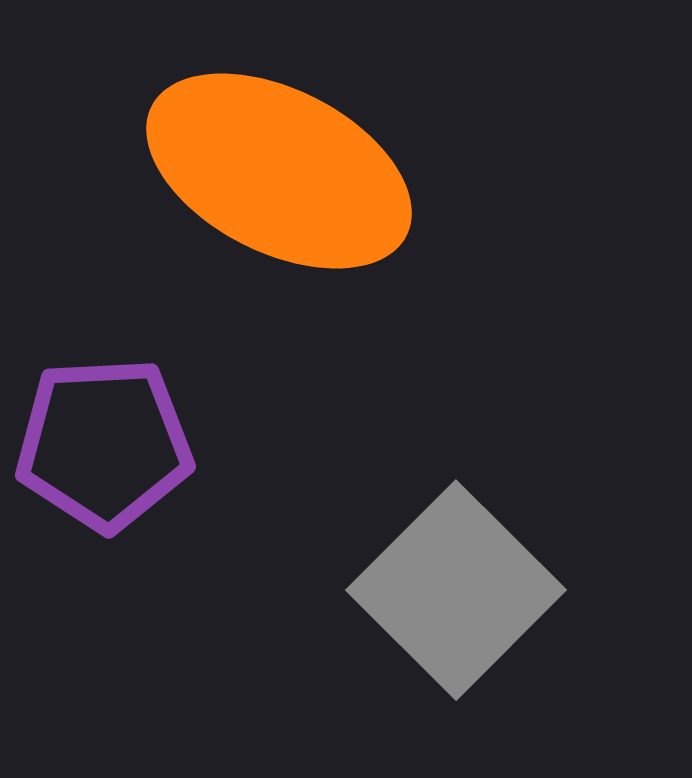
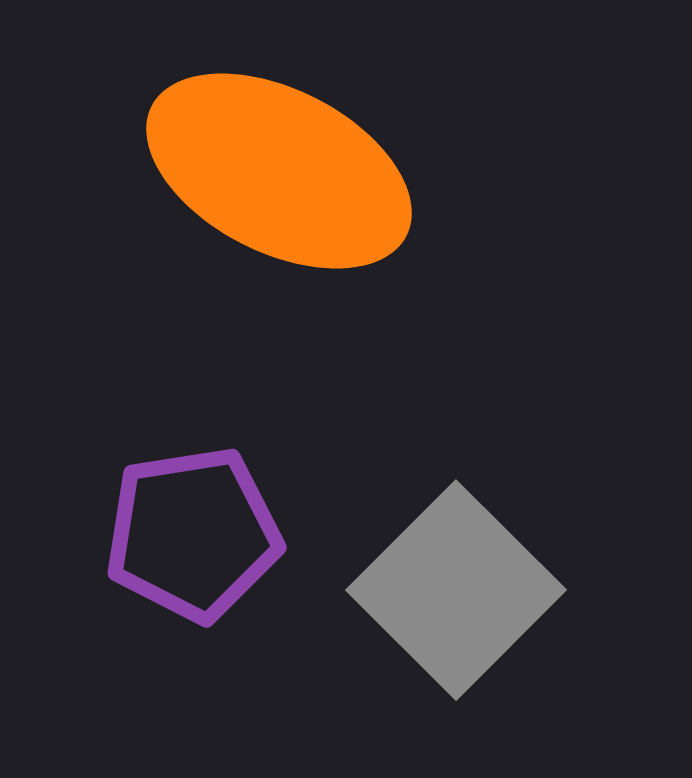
purple pentagon: moved 89 px right, 90 px down; rotated 6 degrees counterclockwise
